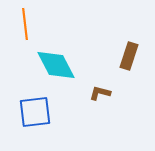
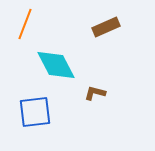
orange line: rotated 28 degrees clockwise
brown rectangle: moved 23 px left, 29 px up; rotated 48 degrees clockwise
brown L-shape: moved 5 px left
